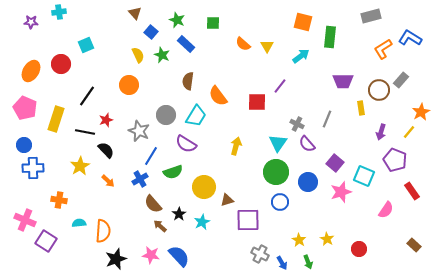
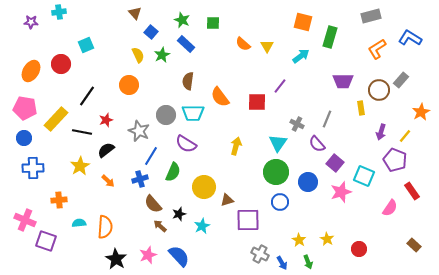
green star at (177, 20): moved 5 px right
green rectangle at (330, 37): rotated 10 degrees clockwise
orange L-shape at (383, 49): moved 6 px left
green star at (162, 55): rotated 21 degrees clockwise
orange semicircle at (218, 96): moved 2 px right, 1 px down
pink pentagon at (25, 108): rotated 15 degrees counterclockwise
cyan trapezoid at (196, 116): moved 3 px left, 3 px up; rotated 60 degrees clockwise
yellow rectangle at (56, 119): rotated 25 degrees clockwise
black line at (85, 132): moved 3 px left
yellow line at (409, 132): moved 4 px left, 4 px down
purple semicircle at (307, 144): moved 10 px right
blue circle at (24, 145): moved 7 px up
black semicircle at (106, 150): rotated 84 degrees counterclockwise
green semicircle at (173, 172): rotated 48 degrees counterclockwise
blue cross at (140, 179): rotated 14 degrees clockwise
orange cross at (59, 200): rotated 14 degrees counterclockwise
pink semicircle at (386, 210): moved 4 px right, 2 px up
black star at (179, 214): rotated 16 degrees clockwise
cyan star at (202, 222): moved 4 px down
orange semicircle at (103, 231): moved 2 px right, 4 px up
purple square at (46, 241): rotated 15 degrees counterclockwise
pink star at (151, 255): moved 3 px left; rotated 30 degrees counterclockwise
black star at (116, 259): rotated 20 degrees counterclockwise
